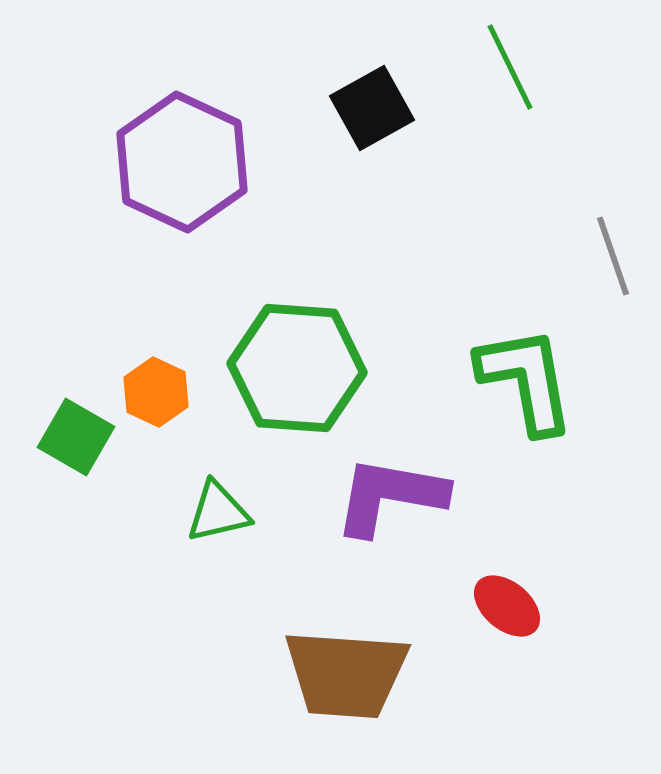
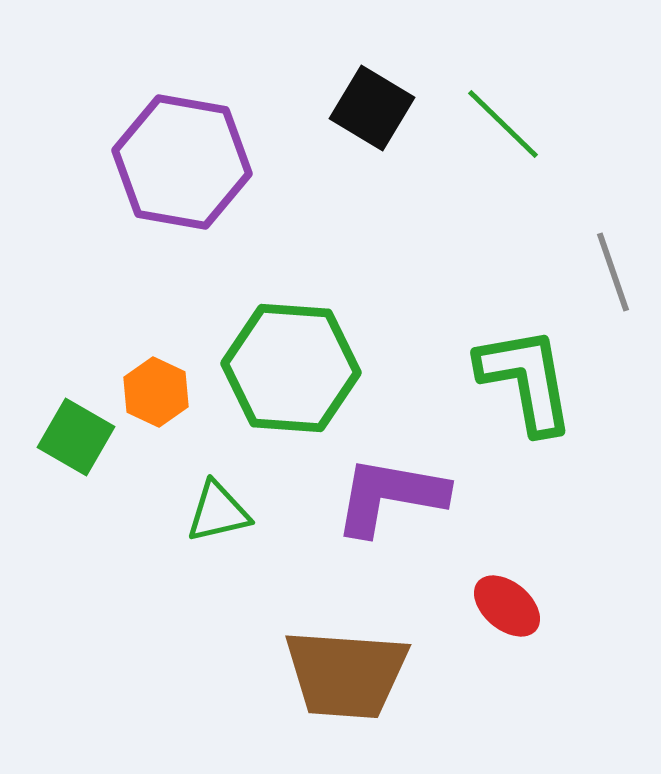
green line: moved 7 px left, 57 px down; rotated 20 degrees counterclockwise
black square: rotated 30 degrees counterclockwise
purple hexagon: rotated 15 degrees counterclockwise
gray line: moved 16 px down
green hexagon: moved 6 px left
